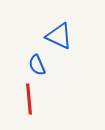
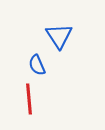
blue triangle: rotated 32 degrees clockwise
